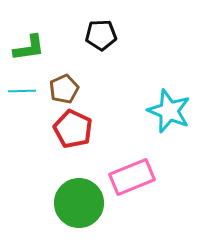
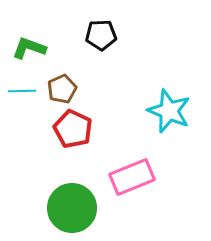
green L-shape: rotated 152 degrees counterclockwise
brown pentagon: moved 2 px left
green circle: moved 7 px left, 5 px down
